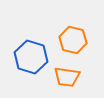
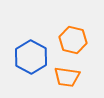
blue hexagon: rotated 12 degrees clockwise
